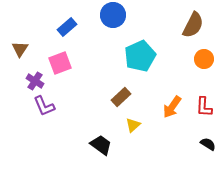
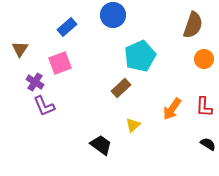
brown semicircle: rotated 8 degrees counterclockwise
purple cross: moved 1 px down
brown rectangle: moved 9 px up
orange arrow: moved 2 px down
